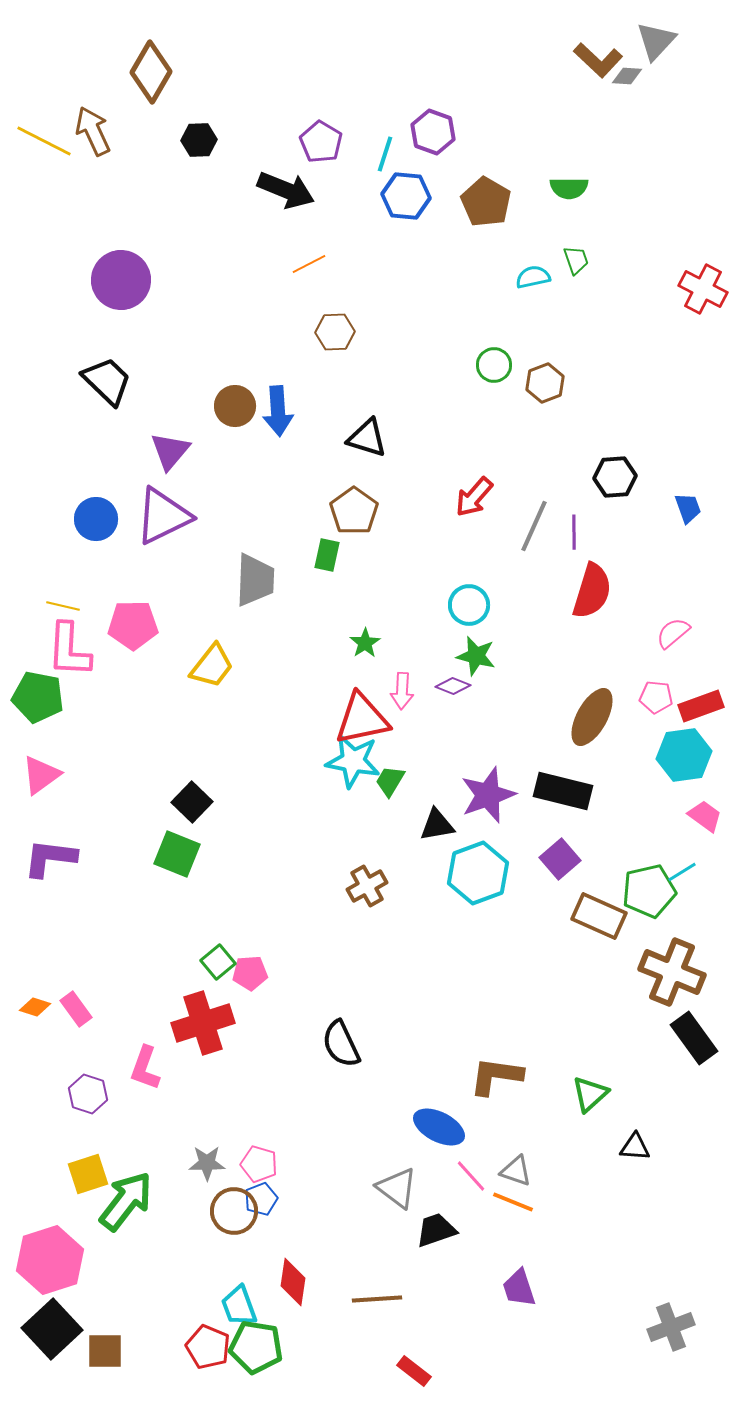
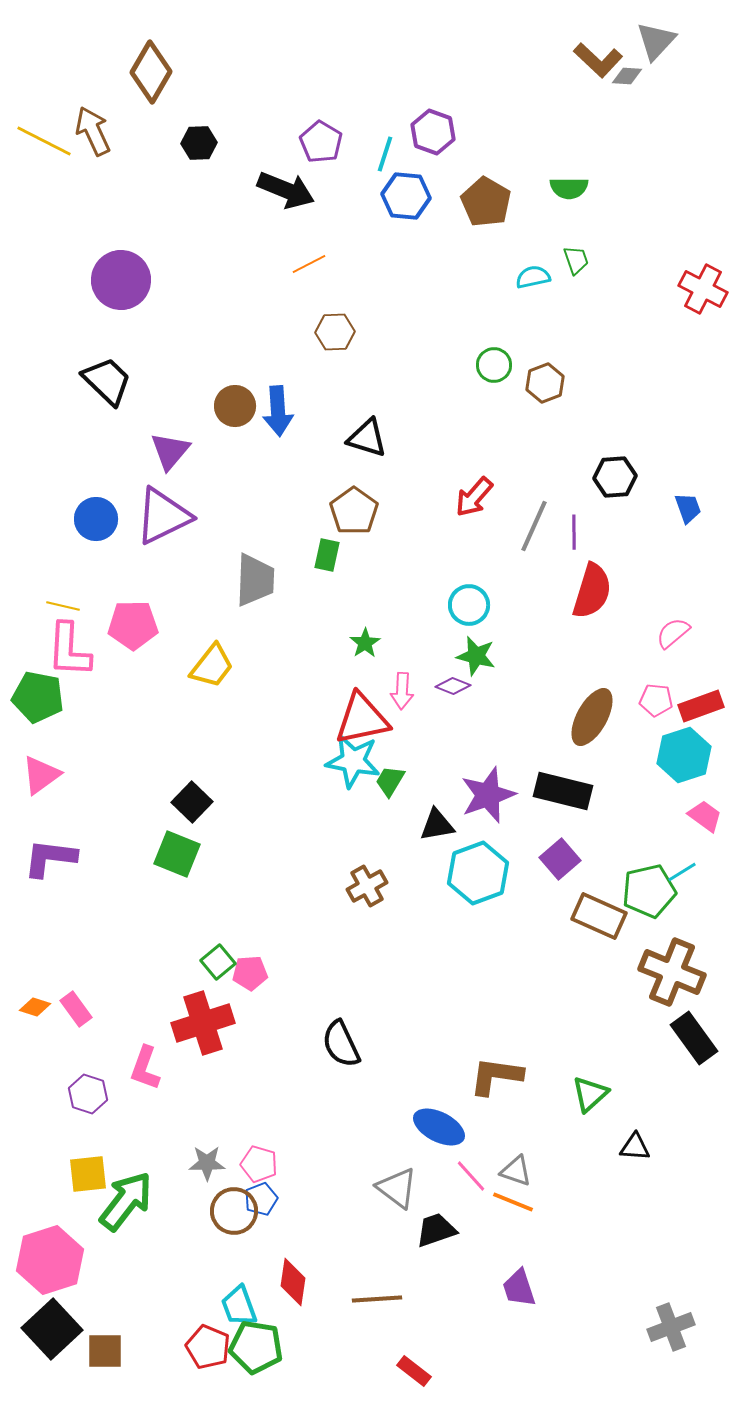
black hexagon at (199, 140): moved 3 px down
pink pentagon at (656, 697): moved 3 px down
cyan hexagon at (684, 755): rotated 10 degrees counterclockwise
yellow square at (88, 1174): rotated 12 degrees clockwise
